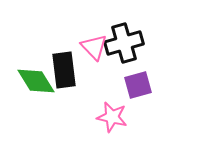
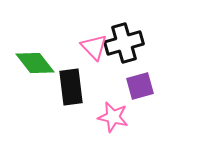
black rectangle: moved 7 px right, 17 px down
green diamond: moved 1 px left, 18 px up; rotated 6 degrees counterclockwise
purple square: moved 2 px right, 1 px down
pink star: moved 1 px right
